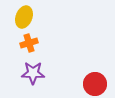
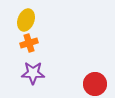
yellow ellipse: moved 2 px right, 3 px down
